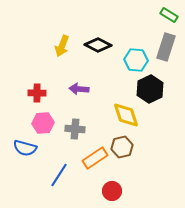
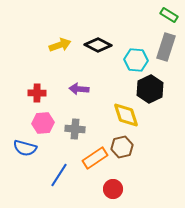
yellow arrow: moved 2 px left, 1 px up; rotated 130 degrees counterclockwise
red circle: moved 1 px right, 2 px up
